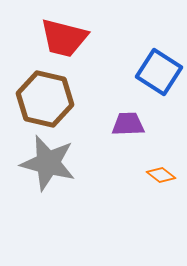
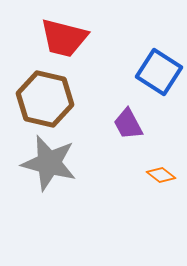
purple trapezoid: rotated 116 degrees counterclockwise
gray star: moved 1 px right
